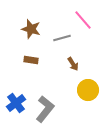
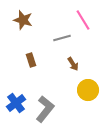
pink line: rotated 10 degrees clockwise
brown star: moved 8 px left, 9 px up
brown rectangle: rotated 64 degrees clockwise
